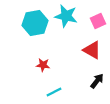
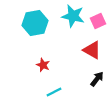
cyan star: moved 7 px right
red star: rotated 16 degrees clockwise
black arrow: moved 2 px up
